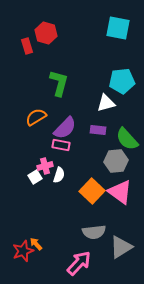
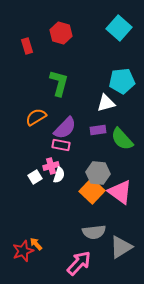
cyan square: moved 1 px right; rotated 30 degrees clockwise
red hexagon: moved 15 px right
purple rectangle: rotated 14 degrees counterclockwise
green semicircle: moved 5 px left
gray hexagon: moved 18 px left, 12 px down; rotated 10 degrees clockwise
pink cross: moved 6 px right
